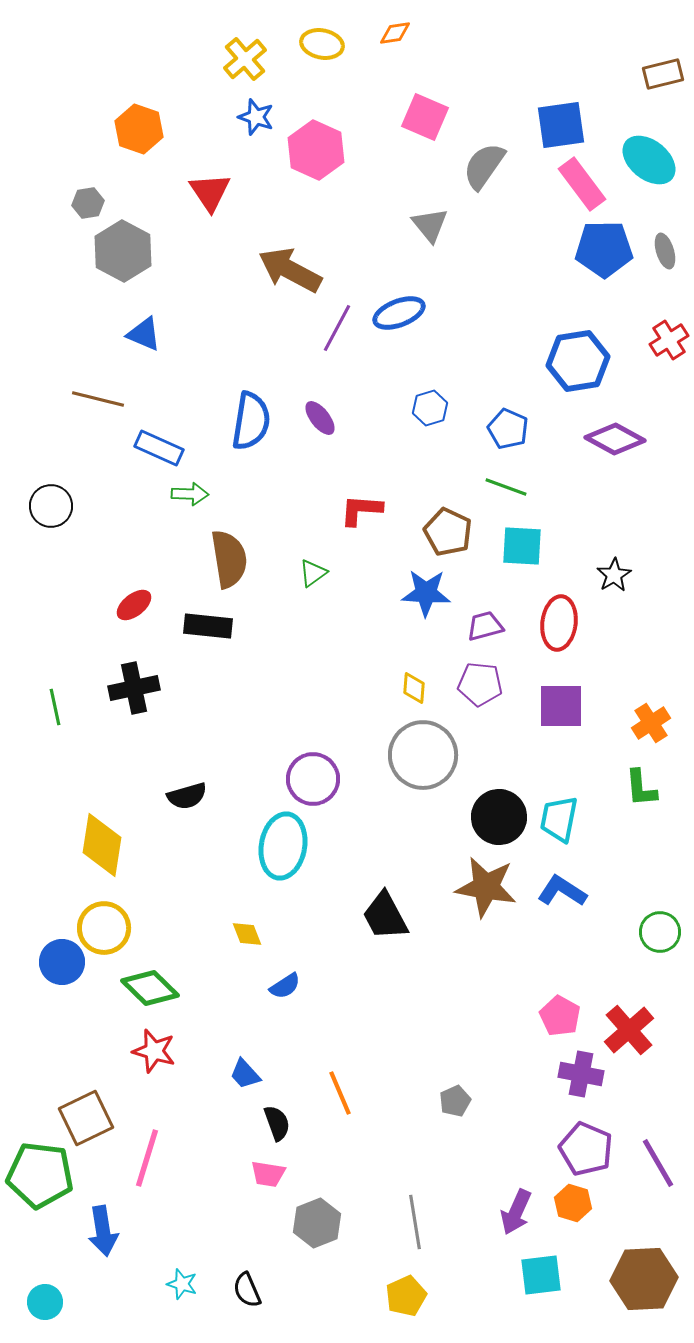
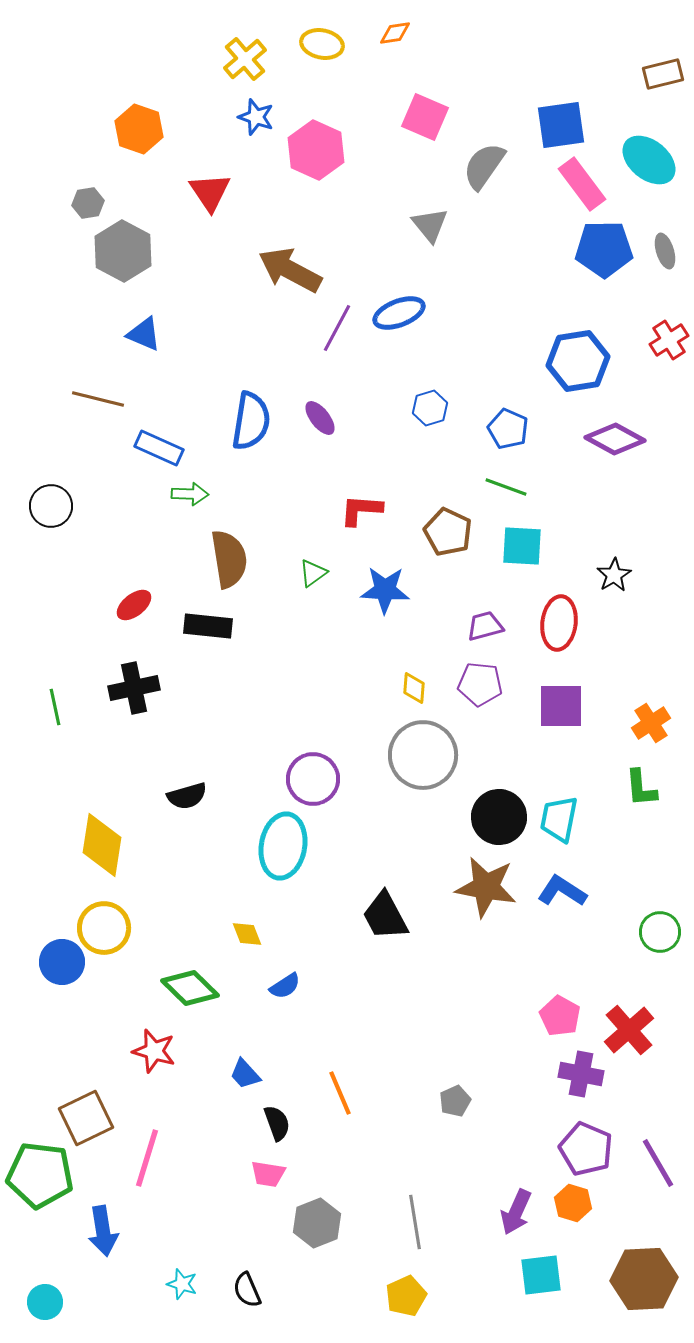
blue star at (426, 593): moved 41 px left, 3 px up
green diamond at (150, 988): moved 40 px right
